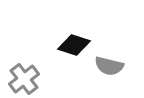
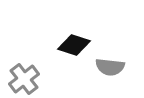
gray semicircle: moved 1 px right, 1 px down; rotated 8 degrees counterclockwise
